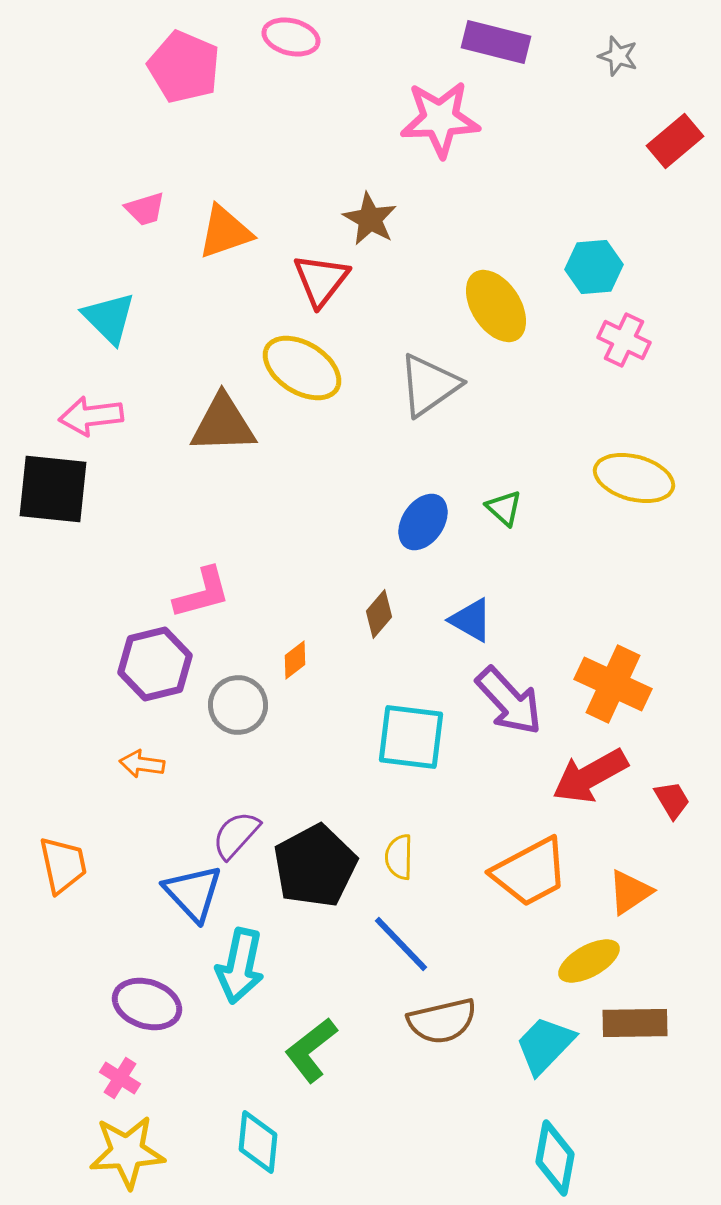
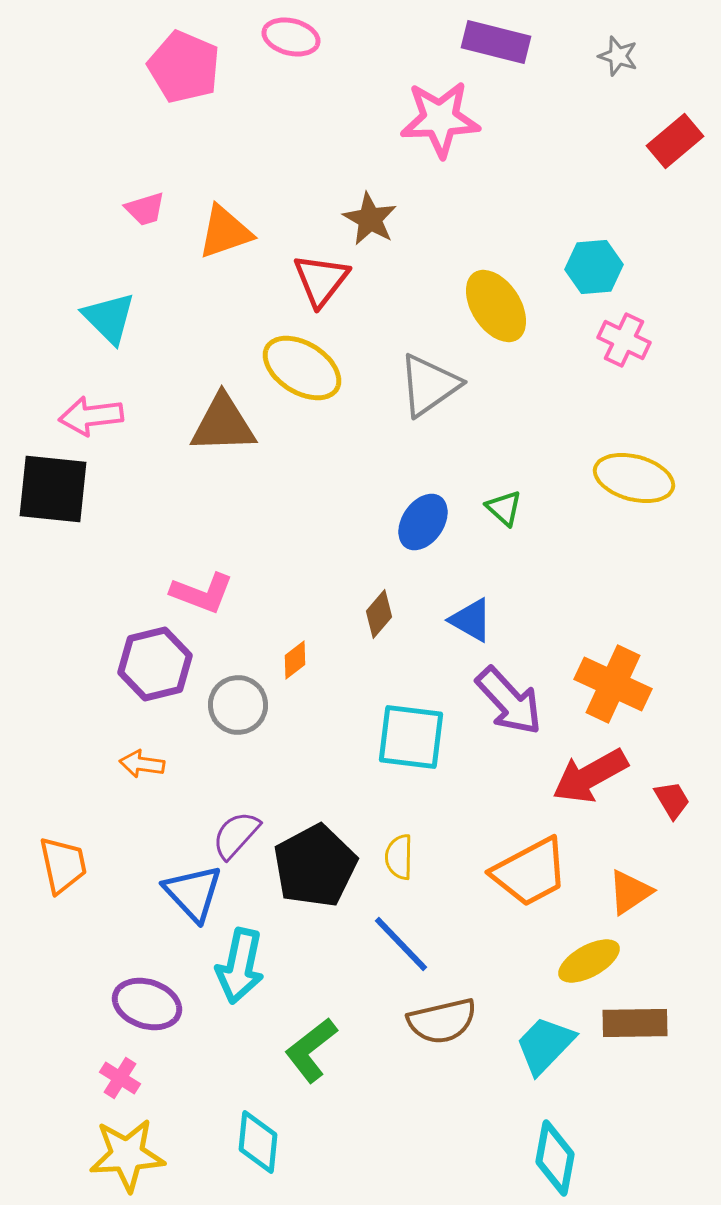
pink L-shape at (202, 593): rotated 36 degrees clockwise
yellow star at (127, 1152): moved 3 px down
